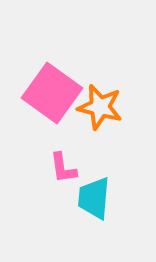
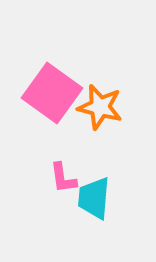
pink L-shape: moved 10 px down
